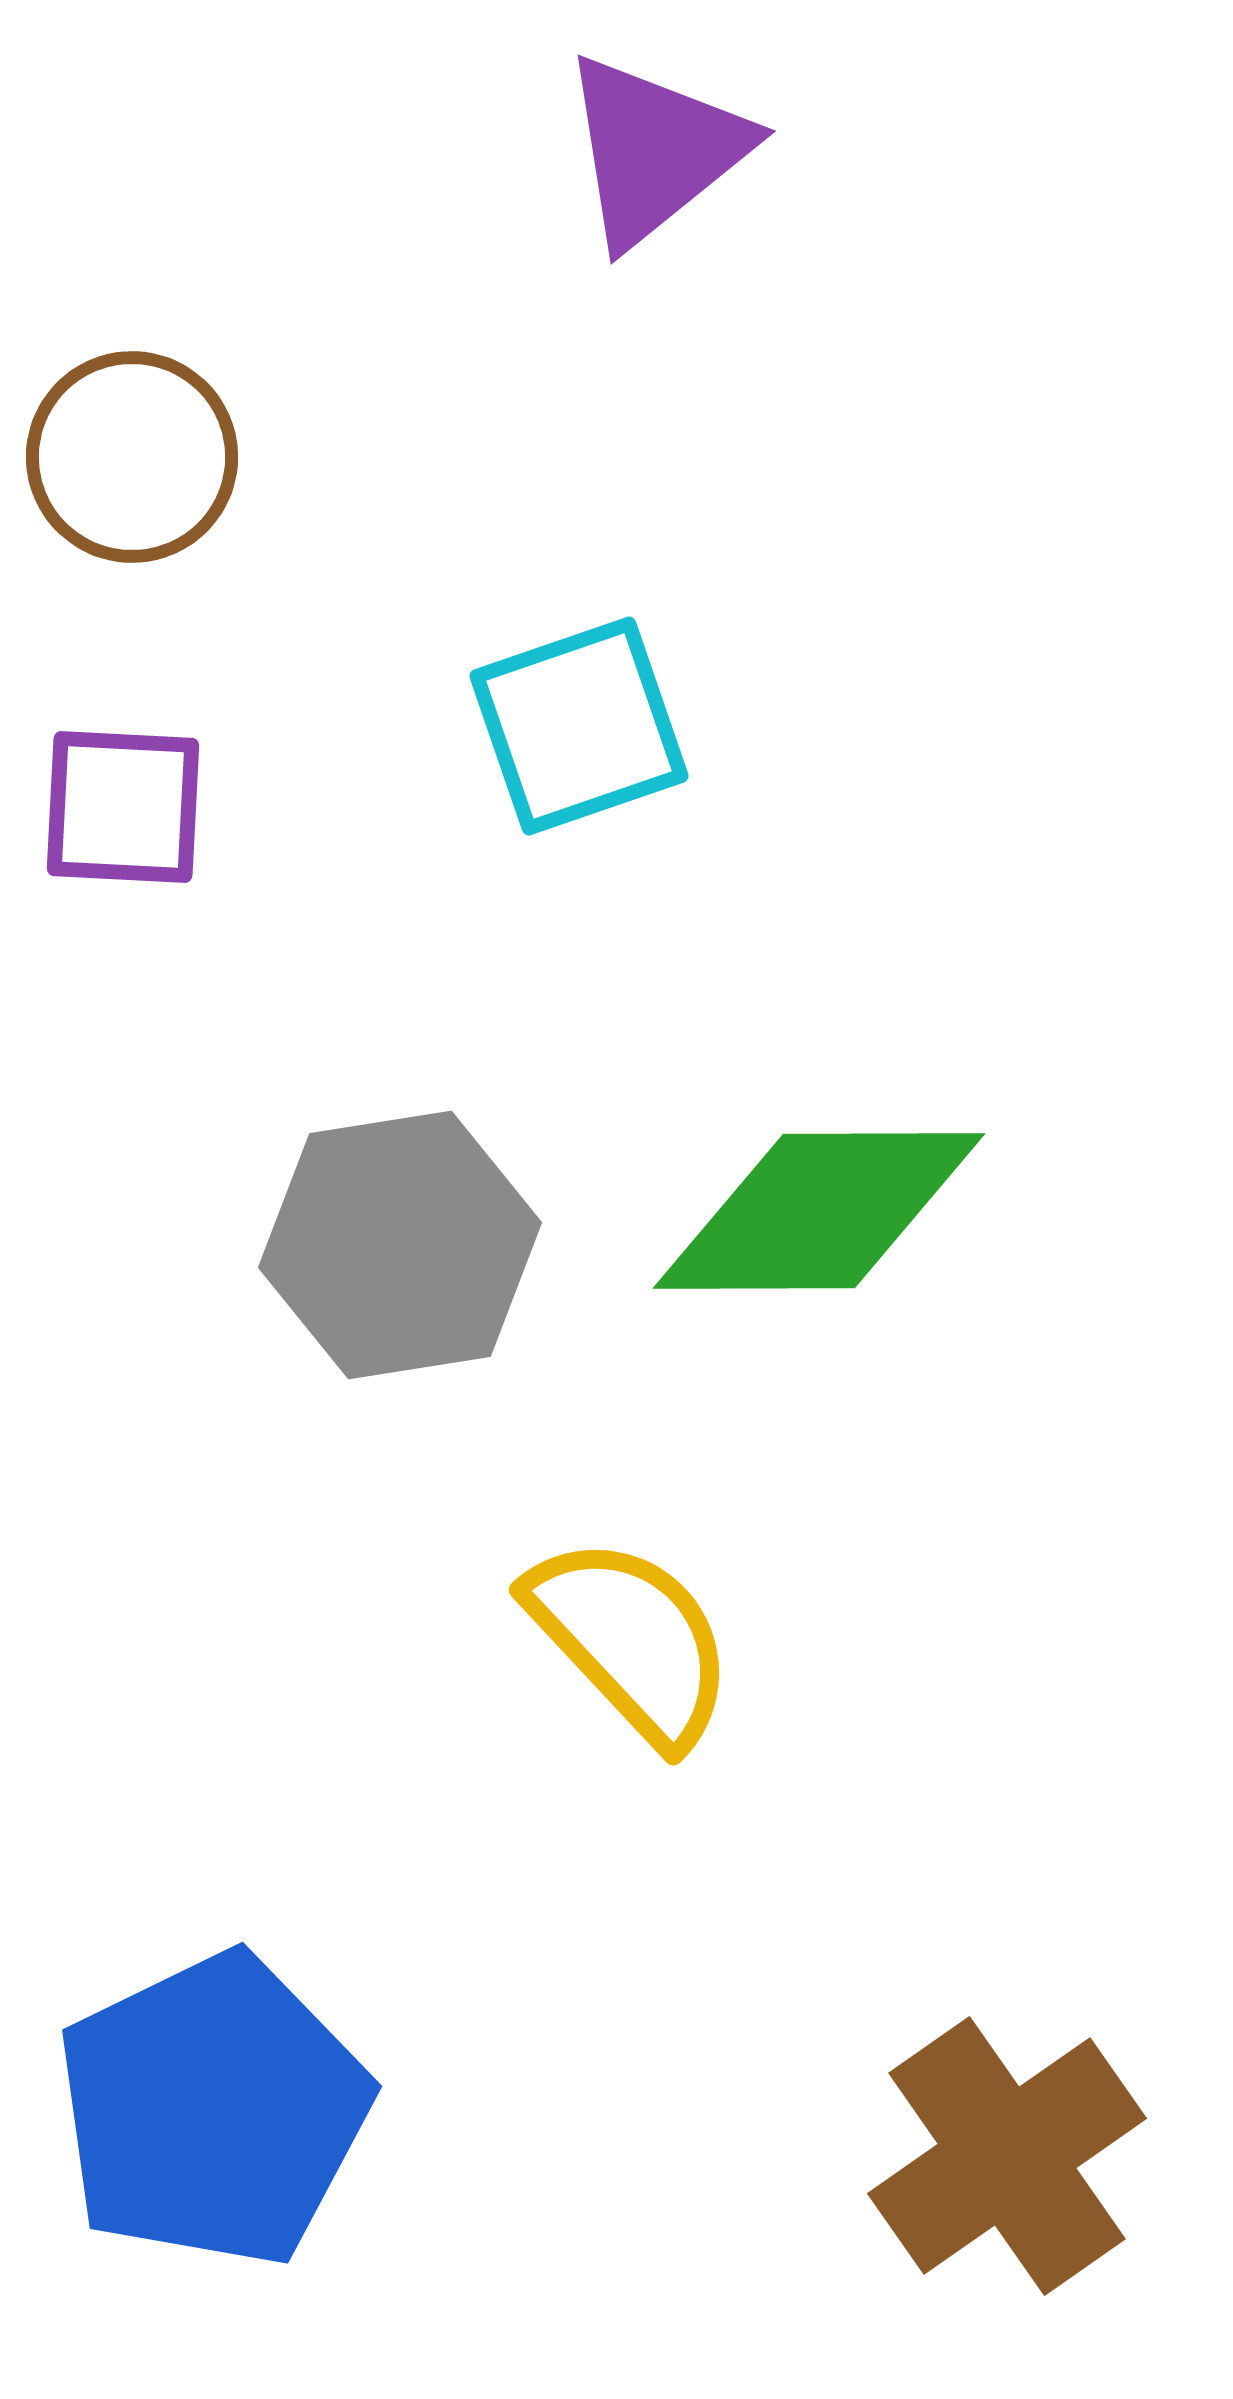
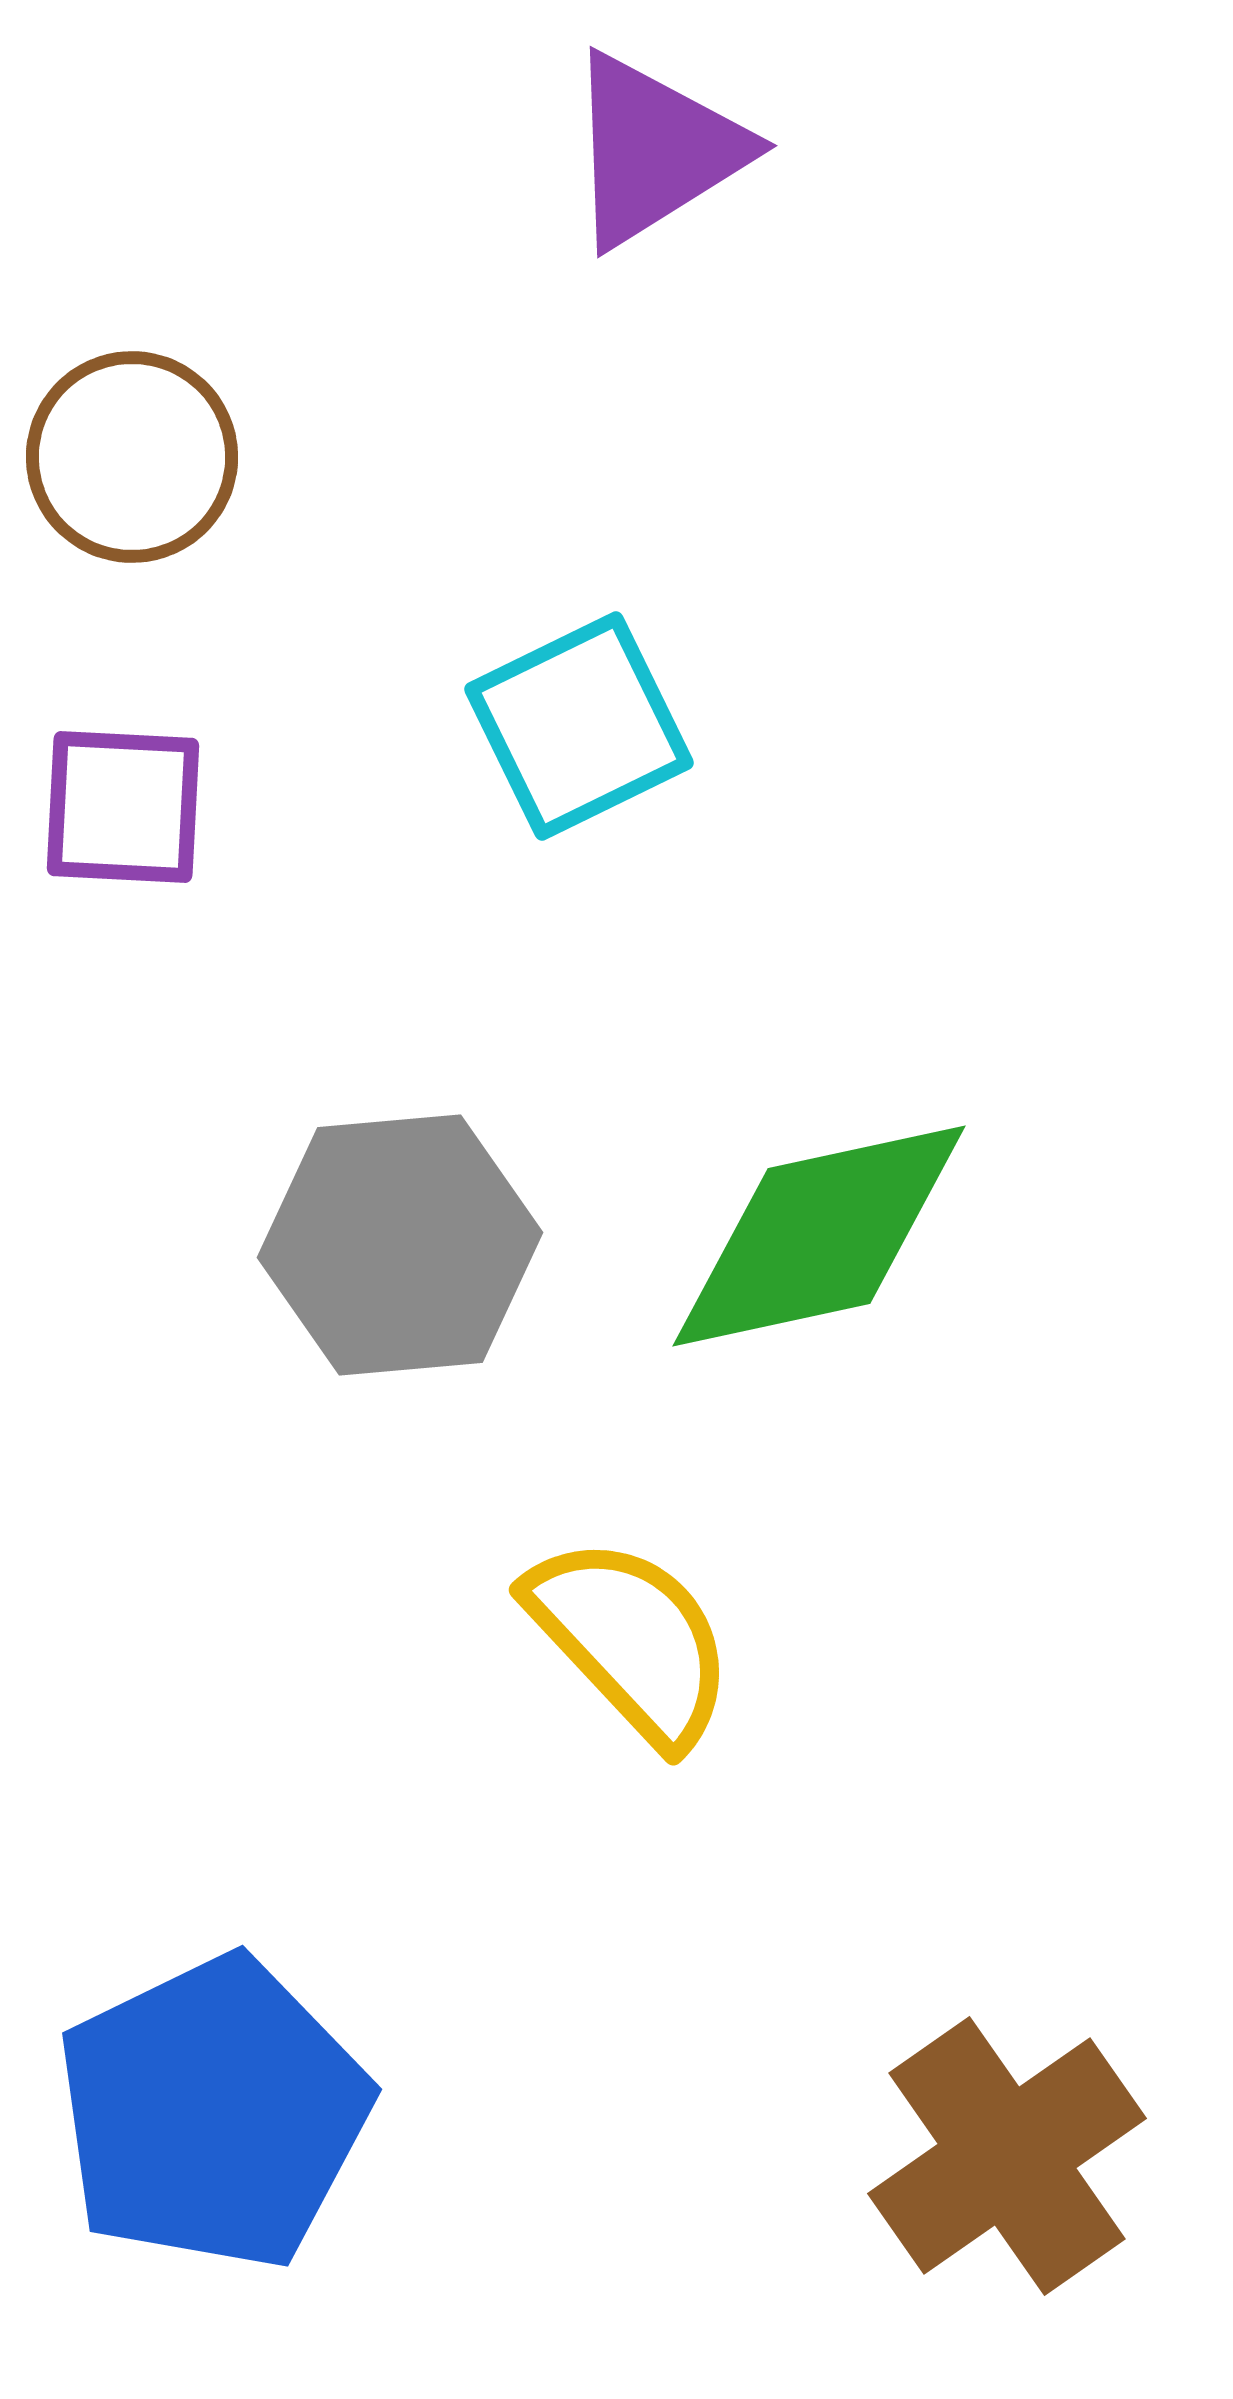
purple triangle: rotated 7 degrees clockwise
cyan square: rotated 7 degrees counterclockwise
green diamond: moved 25 px down; rotated 12 degrees counterclockwise
gray hexagon: rotated 4 degrees clockwise
blue pentagon: moved 3 px down
